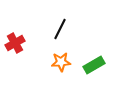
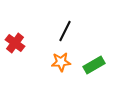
black line: moved 5 px right, 2 px down
red cross: rotated 24 degrees counterclockwise
